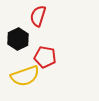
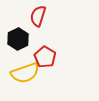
red pentagon: rotated 20 degrees clockwise
yellow semicircle: moved 3 px up
